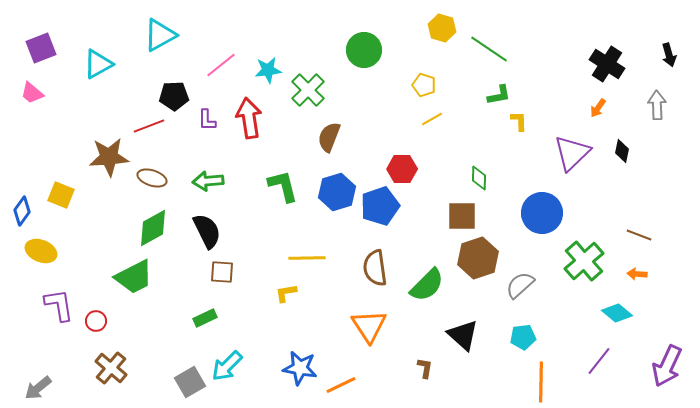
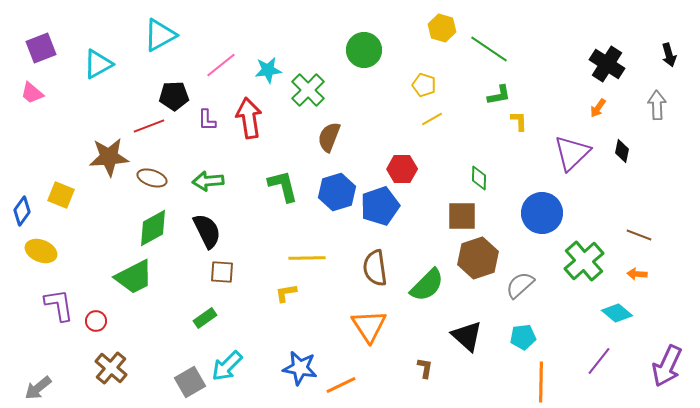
green rectangle at (205, 318): rotated 10 degrees counterclockwise
black triangle at (463, 335): moved 4 px right, 1 px down
